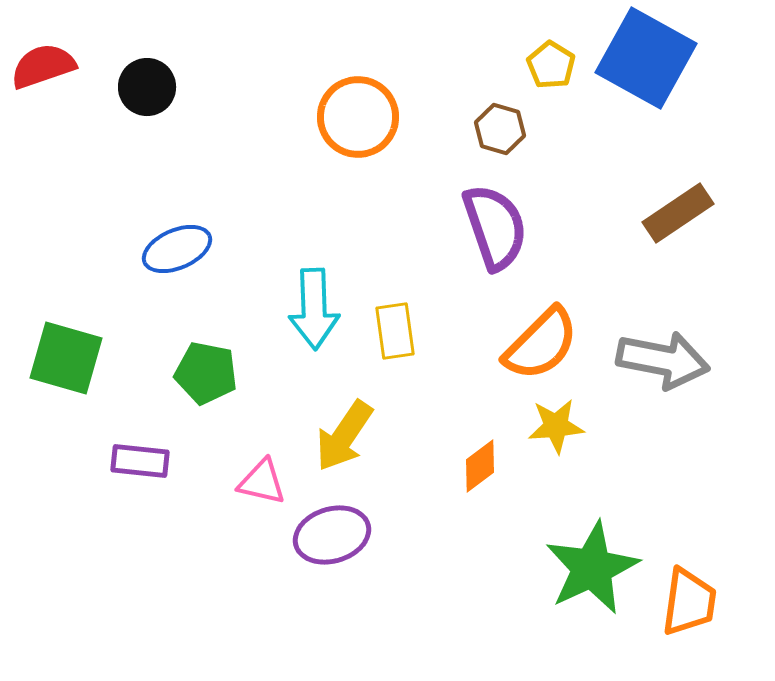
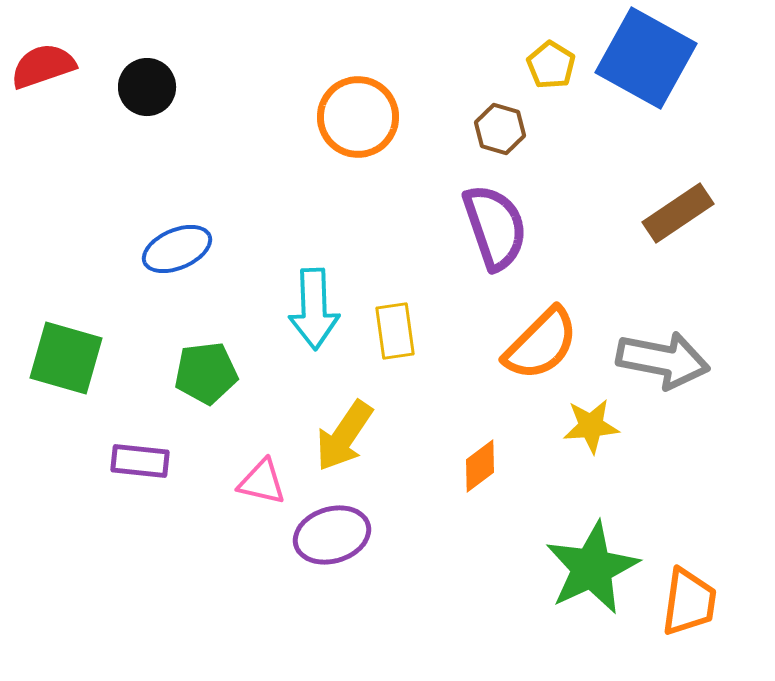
green pentagon: rotated 18 degrees counterclockwise
yellow star: moved 35 px right
